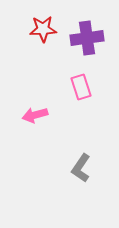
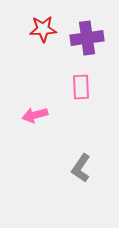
pink rectangle: rotated 15 degrees clockwise
